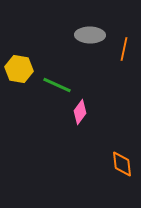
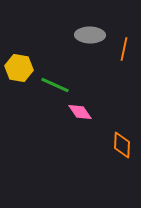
yellow hexagon: moved 1 px up
green line: moved 2 px left
pink diamond: rotated 70 degrees counterclockwise
orange diamond: moved 19 px up; rotated 8 degrees clockwise
